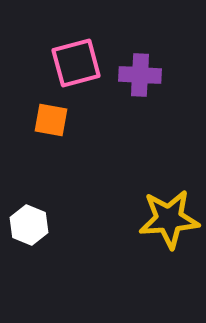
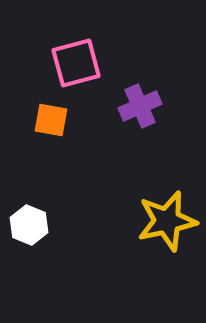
purple cross: moved 31 px down; rotated 27 degrees counterclockwise
yellow star: moved 2 px left, 2 px down; rotated 8 degrees counterclockwise
